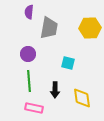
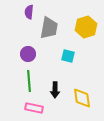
yellow hexagon: moved 4 px left, 1 px up; rotated 15 degrees counterclockwise
cyan square: moved 7 px up
